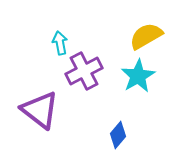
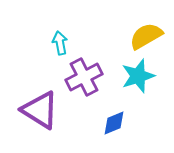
purple cross: moved 6 px down
cyan star: rotated 12 degrees clockwise
purple triangle: rotated 6 degrees counterclockwise
blue diamond: moved 4 px left, 12 px up; rotated 28 degrees clockwise
